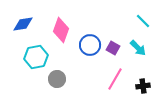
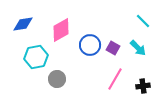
pink diamond: rotated 40 degrees clockwise
